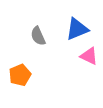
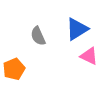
blue triangle: rotated 10 degrees counterclockwise
orange pentagon: moved 6 px left, 6 px up
